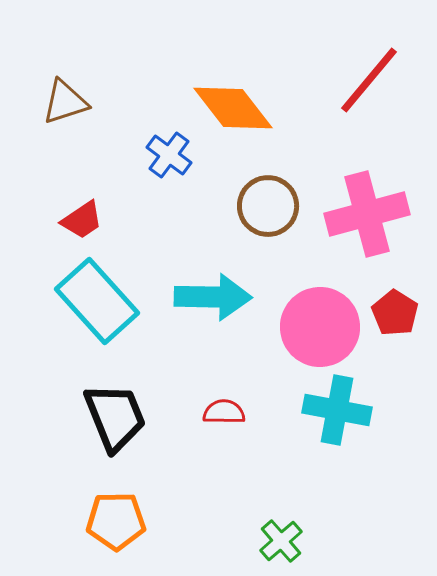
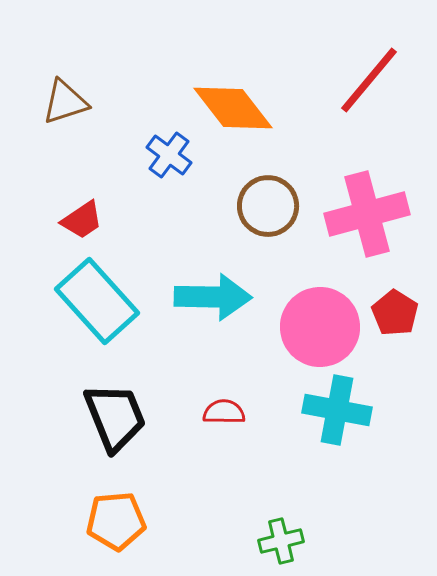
orange pentagon: rotated 4 degrees counterclockwise
green cross: rotated 27 degrees clockwise
